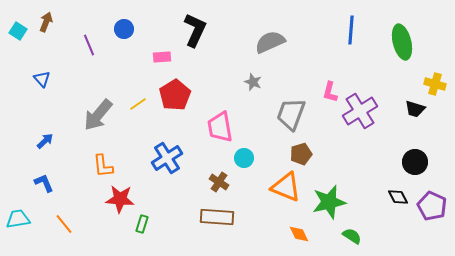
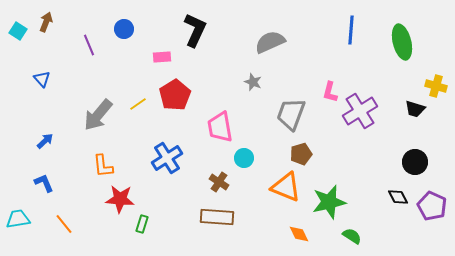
yellow cross: moved 1 px right, 2 px down
